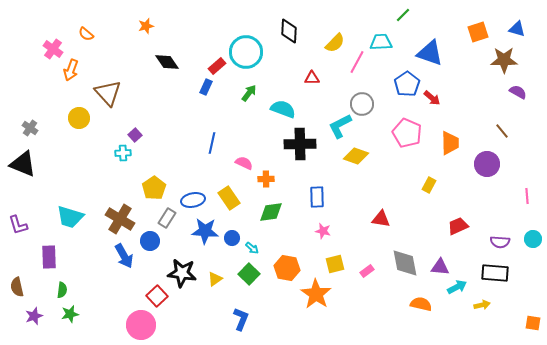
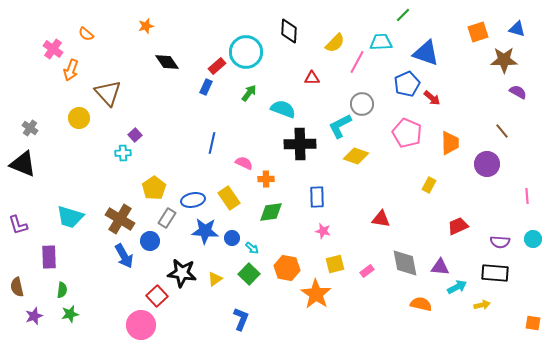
blue triangle at (430, 53): moved 4 px left
blue pentagon at (407, 84): rotated 10 degrees clockwise
